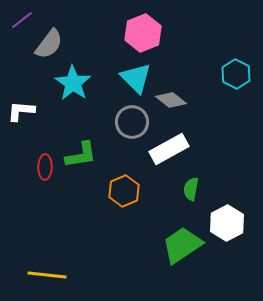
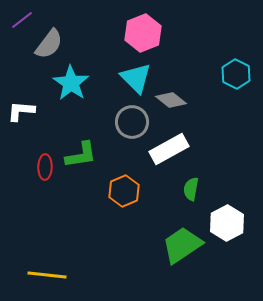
cyan star: moved 2 px left
